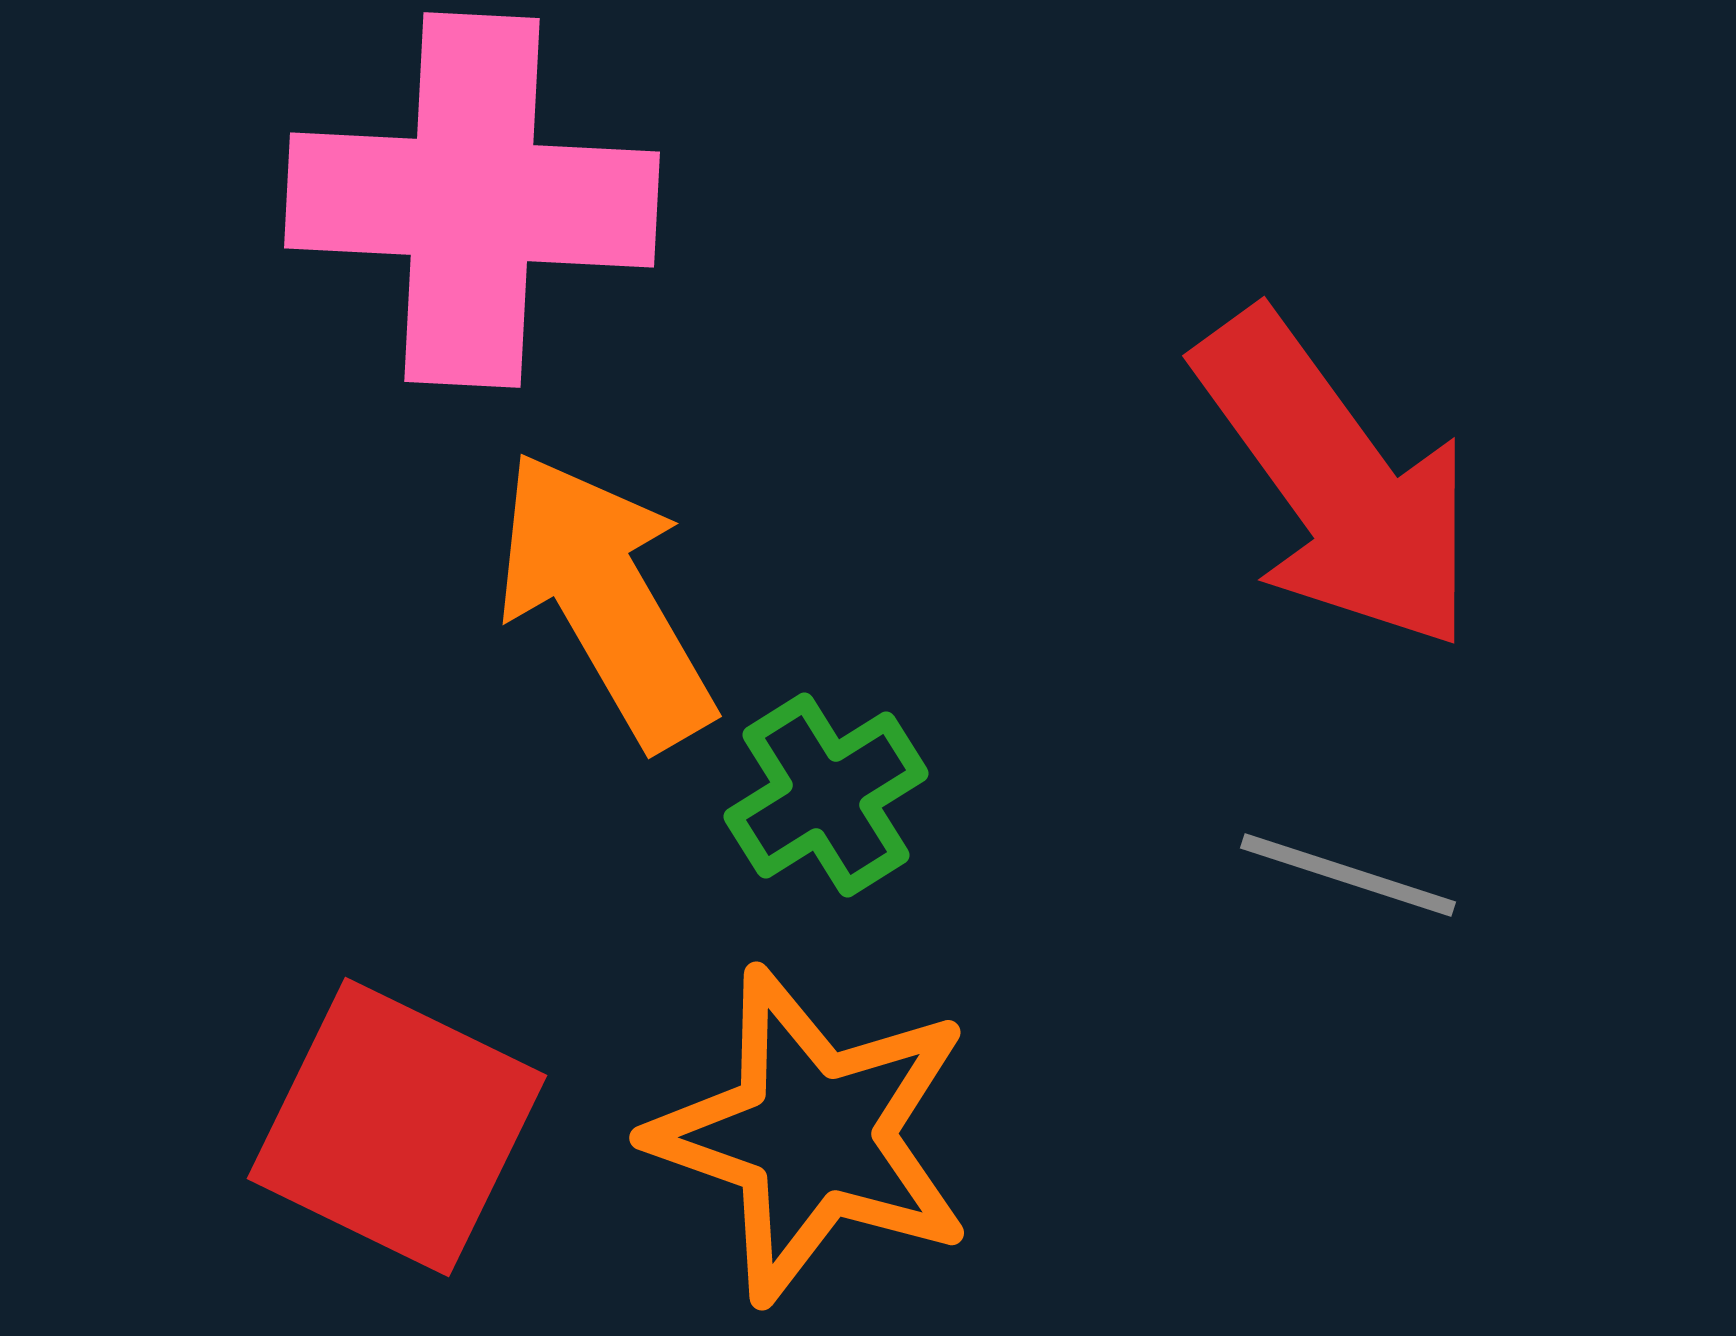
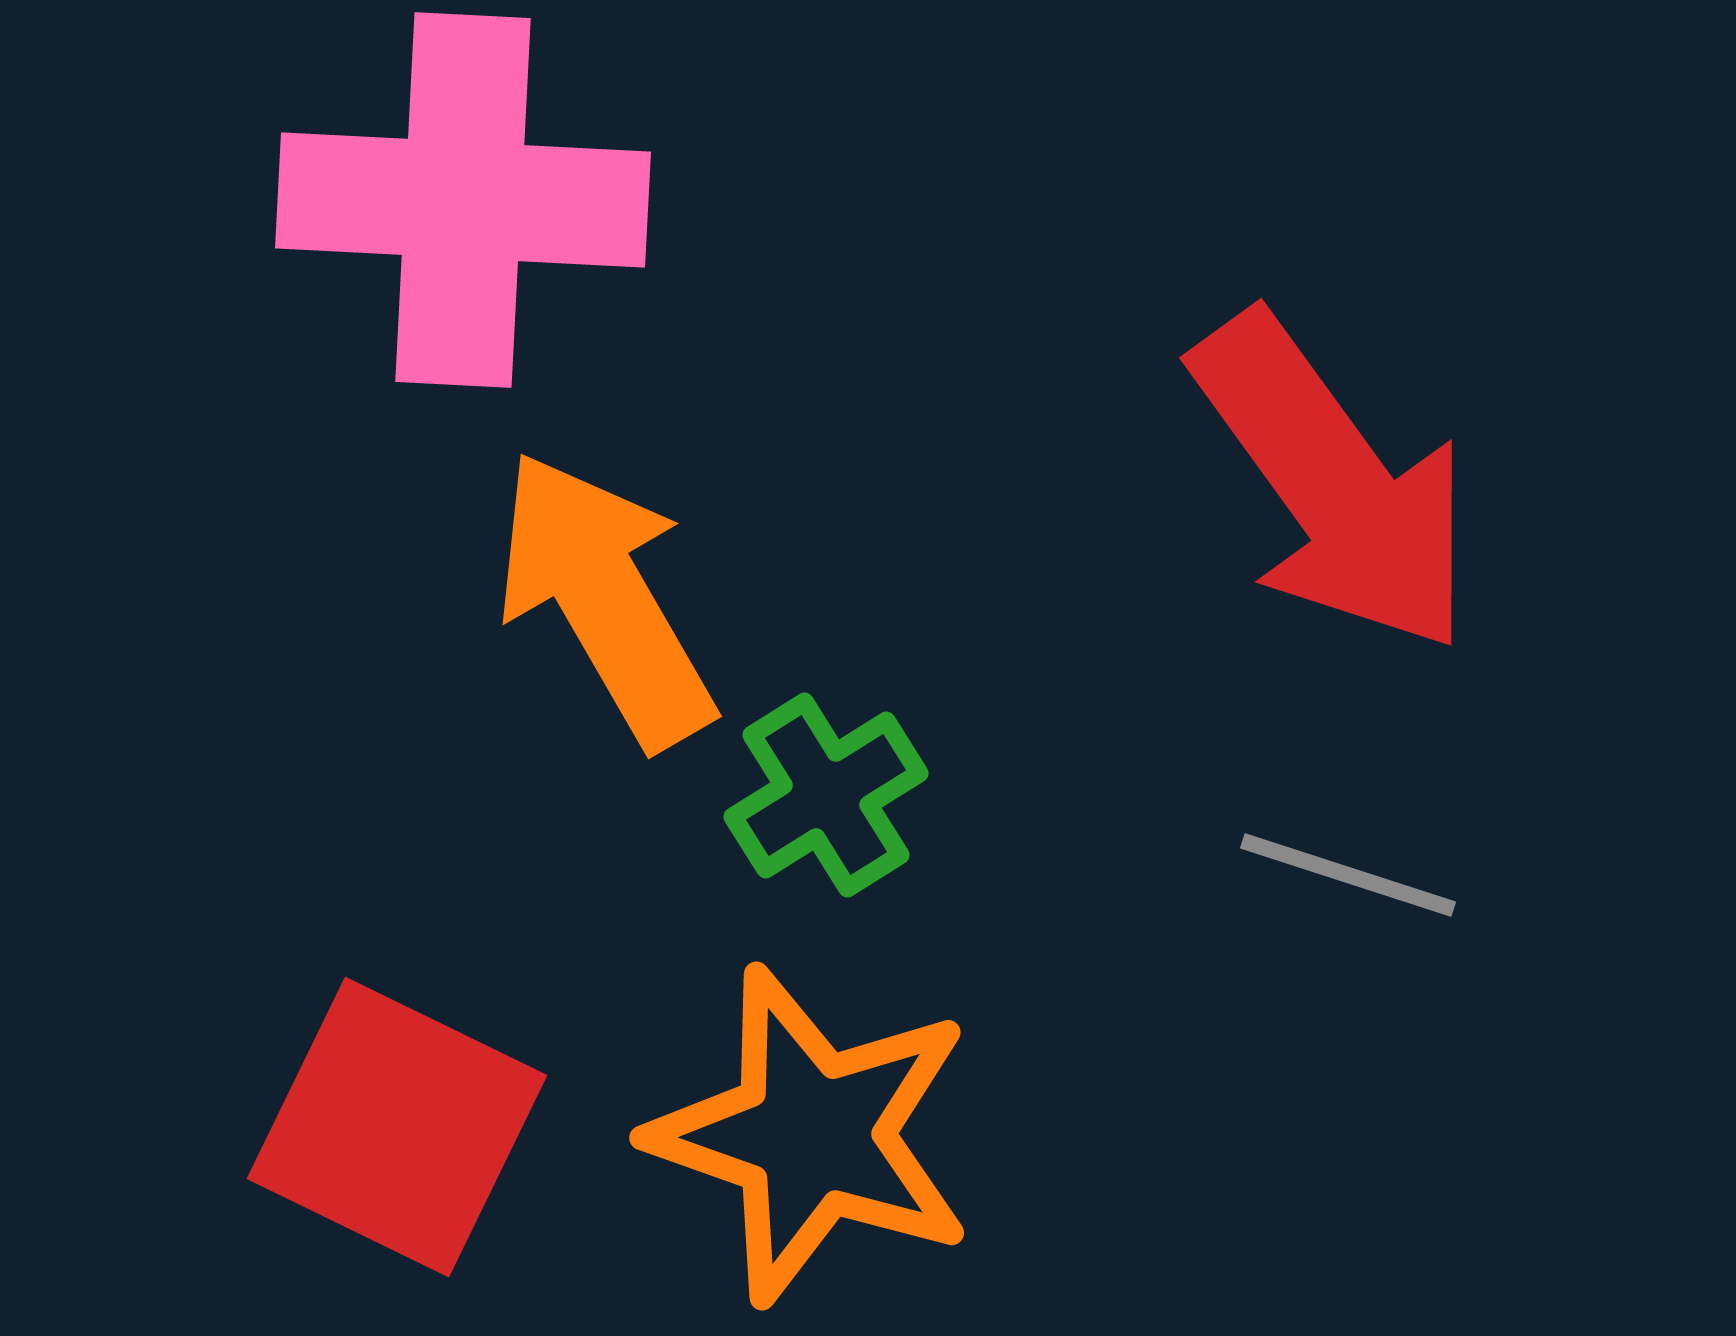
pink cross: moved 9 px left
red arrow: moved 3 px left, 2 px down
